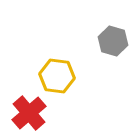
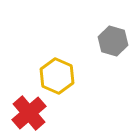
yellow hexagon: rotated 16 degrees clockwise
